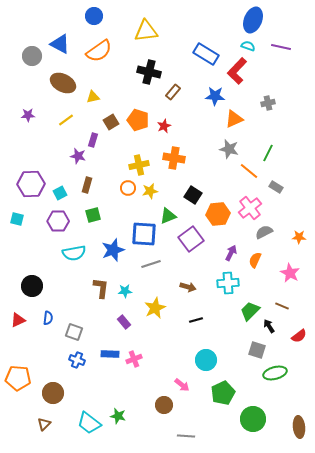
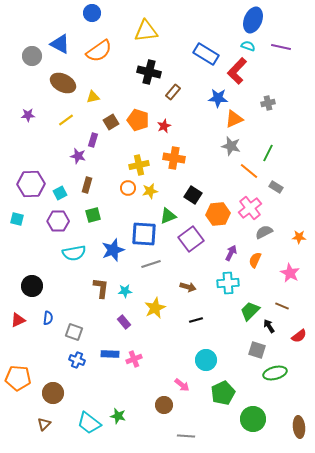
blue circle at (94, 16): moved 2 px left, 3 px up
blue star at (215, 96): moved 3 px right, 2 px down
gray star at (229, 149): moved 2 px right, 3 px up
